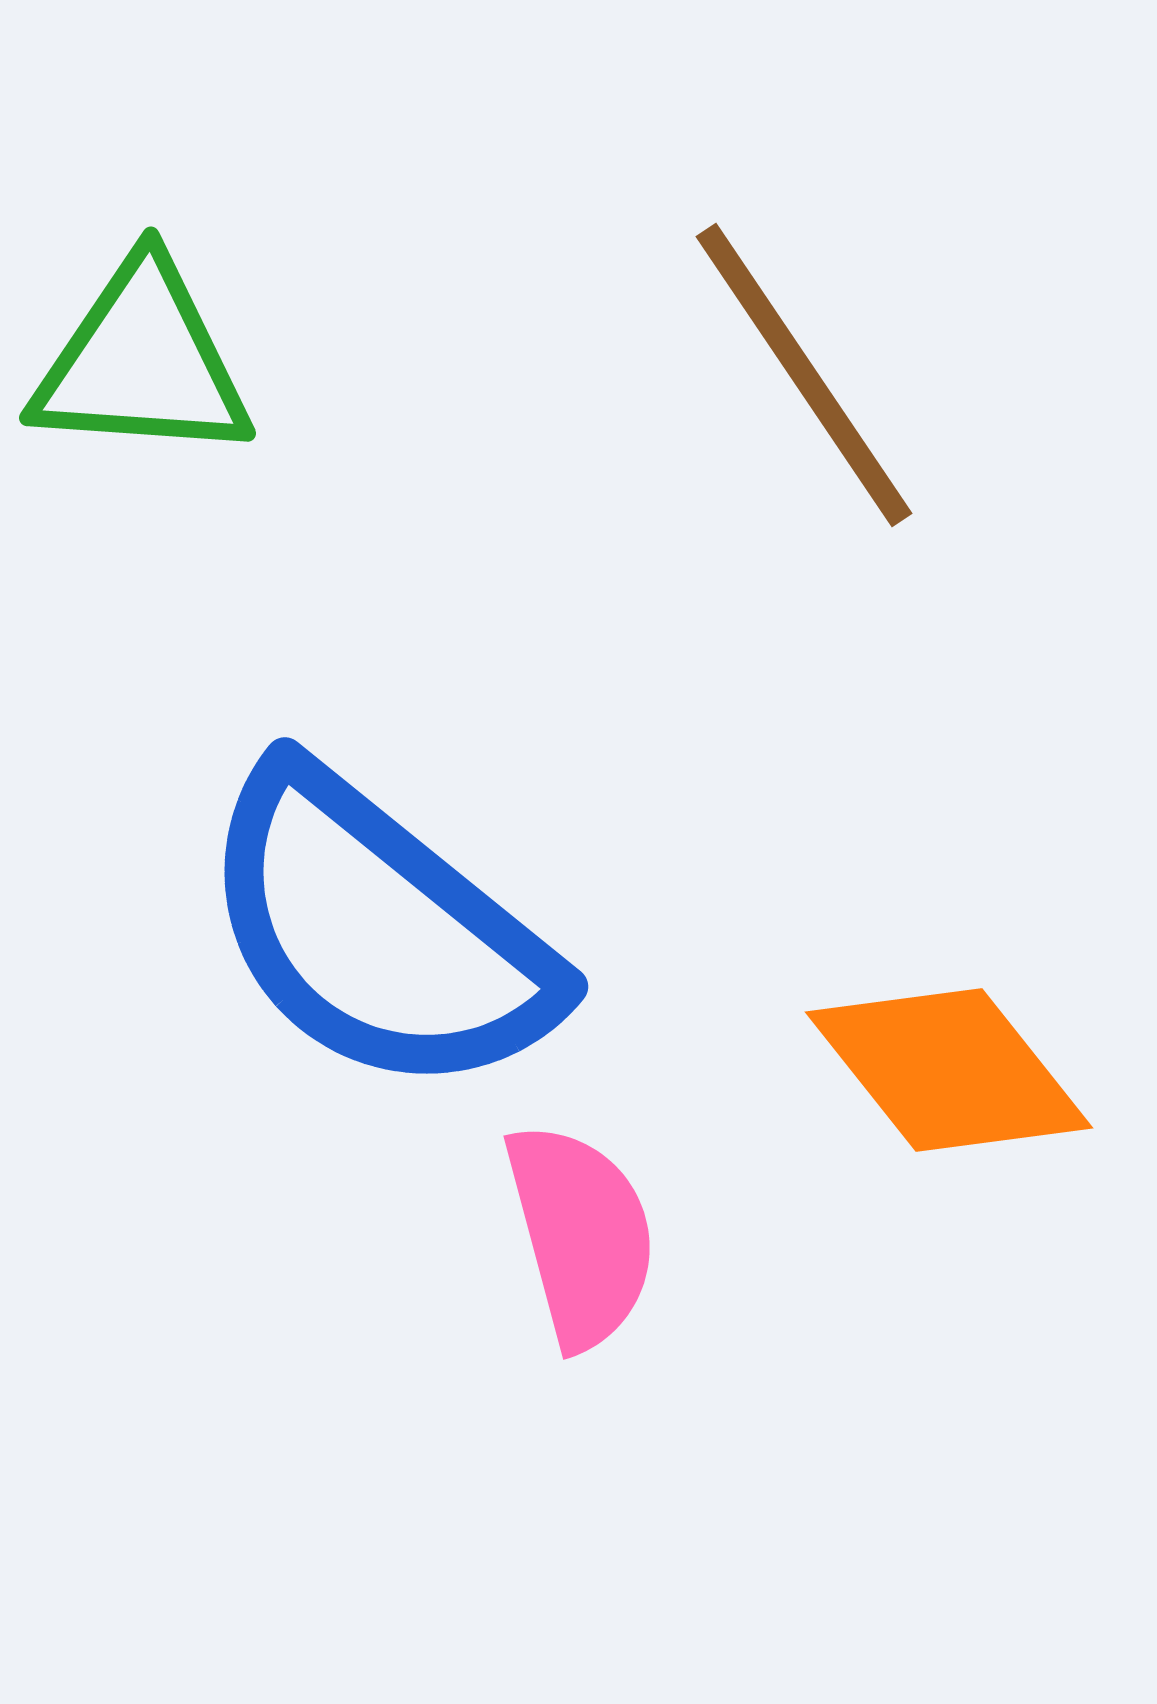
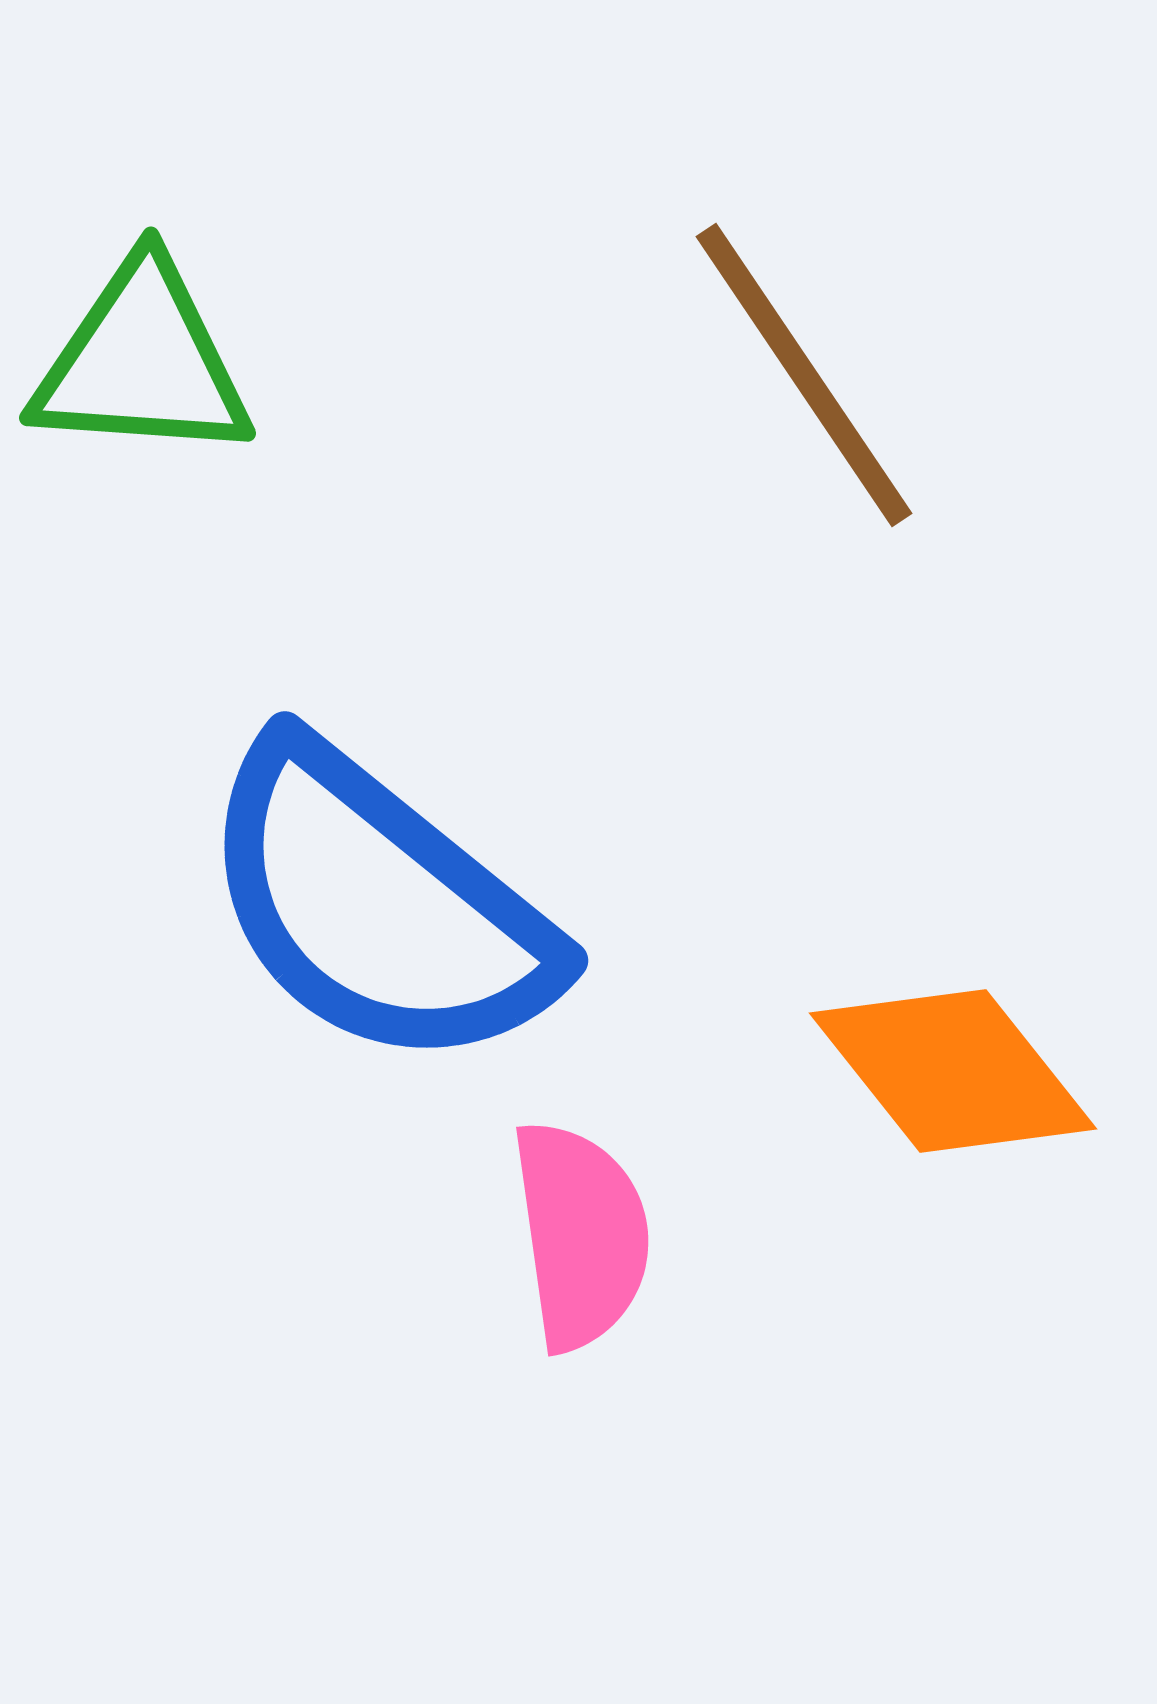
blue semicircle: moved 26 px up
orange diamond: moved 4 px right, 1 px down
pink semicircle: rotated 7 degrees clockwise
